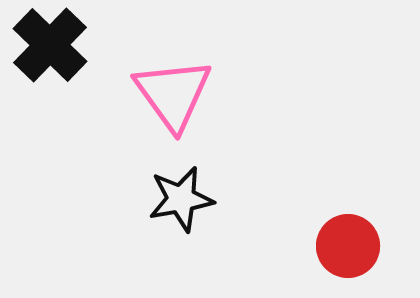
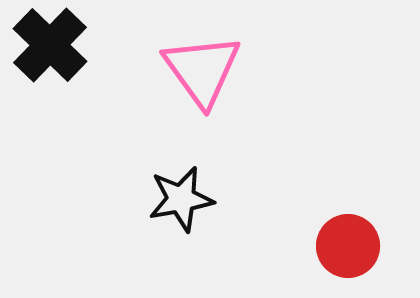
pink triangle: moved 29 px right, 24 px up
